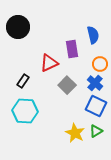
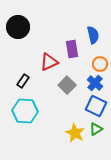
red triangle: moved 1 px up
green triangle: moved 2 px up
